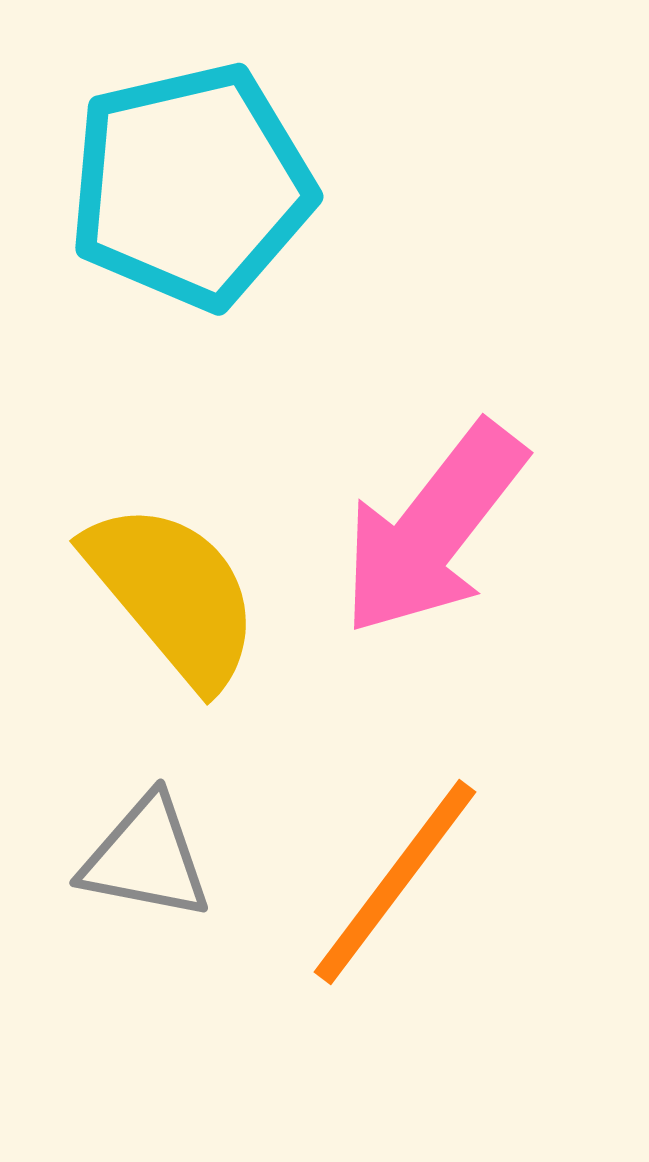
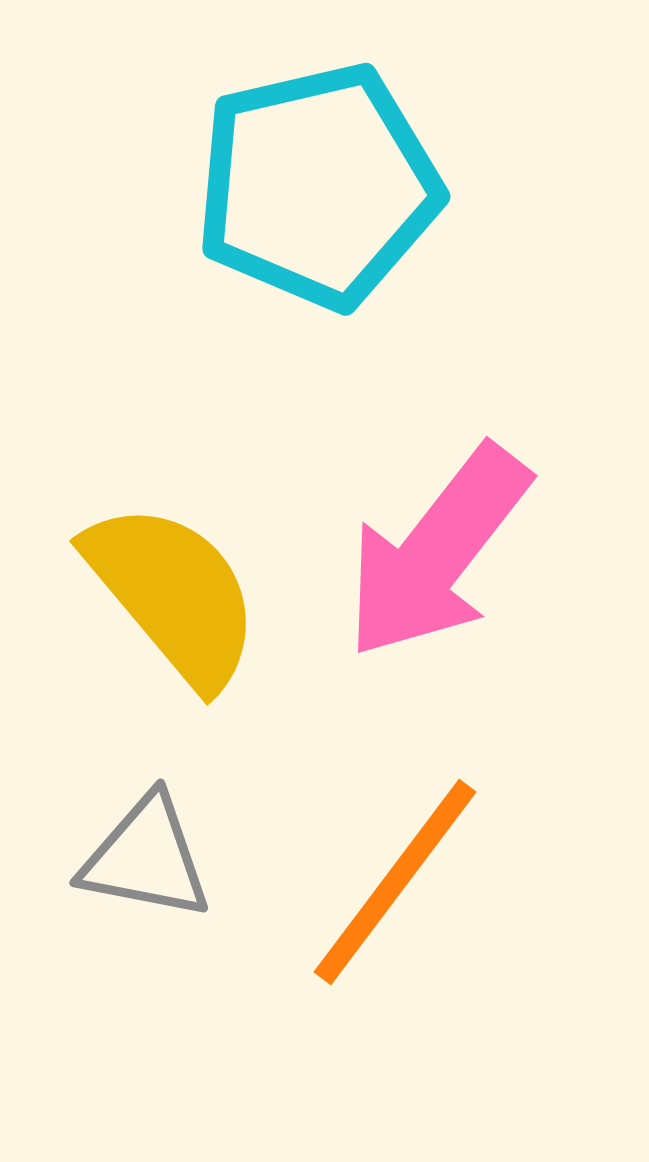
cyan pentagon: moved 127 px right
pink arrow: moved 4 px right, 23 px down
